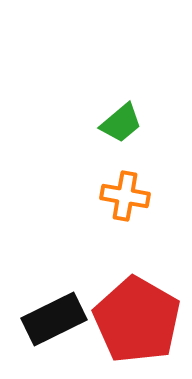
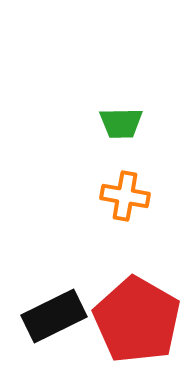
green trapezoid: rotated 39 degrees clockwise
black rectangle: moved 3 px up
